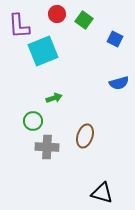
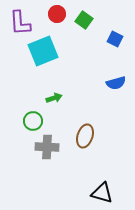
purple L-shape: moved 1 px right, 3 px up
blue semicircle: moved 3 px left
